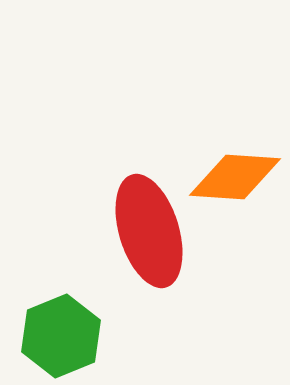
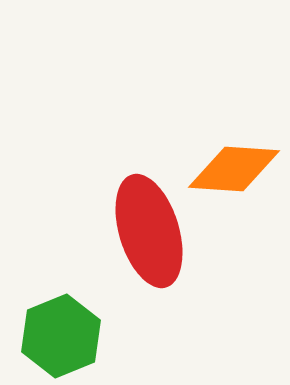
orange diamond: moved 1 px left, 8 px up
